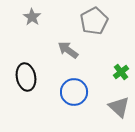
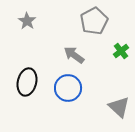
gray star: moved 5 px left, 4 px down
gray arrow: moved 6 px right, 5 px down
green cross: moved 21 px up
black ellipse: moved 1 px right, 5 px down; rotated 24 degrees clockwise
blue circle: moved 6 px left, 4 px up
